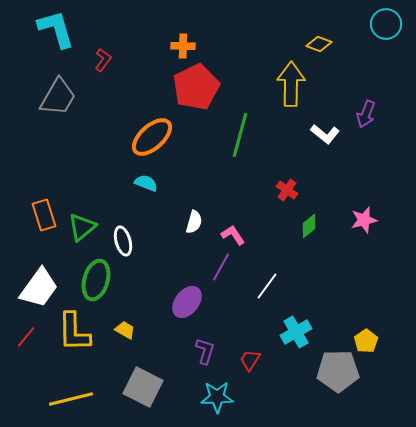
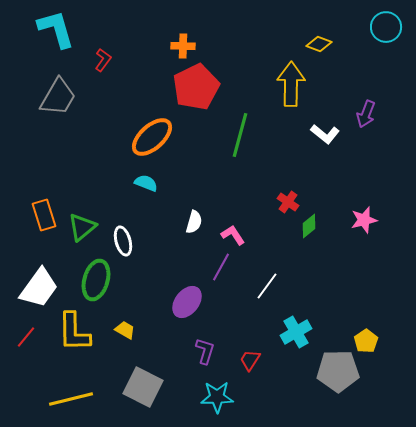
cyan circle: moved 3 px down
red cross: moved 1 px right, 12 px down
